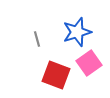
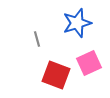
blue star: moved 9 px up
pink square: rotated 10 degrees clockwise
